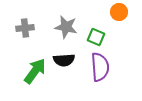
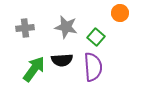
orange circle: moved 1 px right, 1 px down
green square: rotated 18 degrees clockwise
black semicircle: moved 2 px left
purple semicircle: moved 7 px left
green arrow: moved 1 px left, 2 px up
